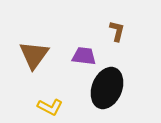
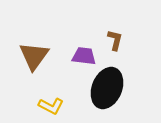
brown L-shape: moved 2 px left, 9 px down
brown triangle: moved 1 px down
yellow L-shape: moved 1 px right, 1 px up
